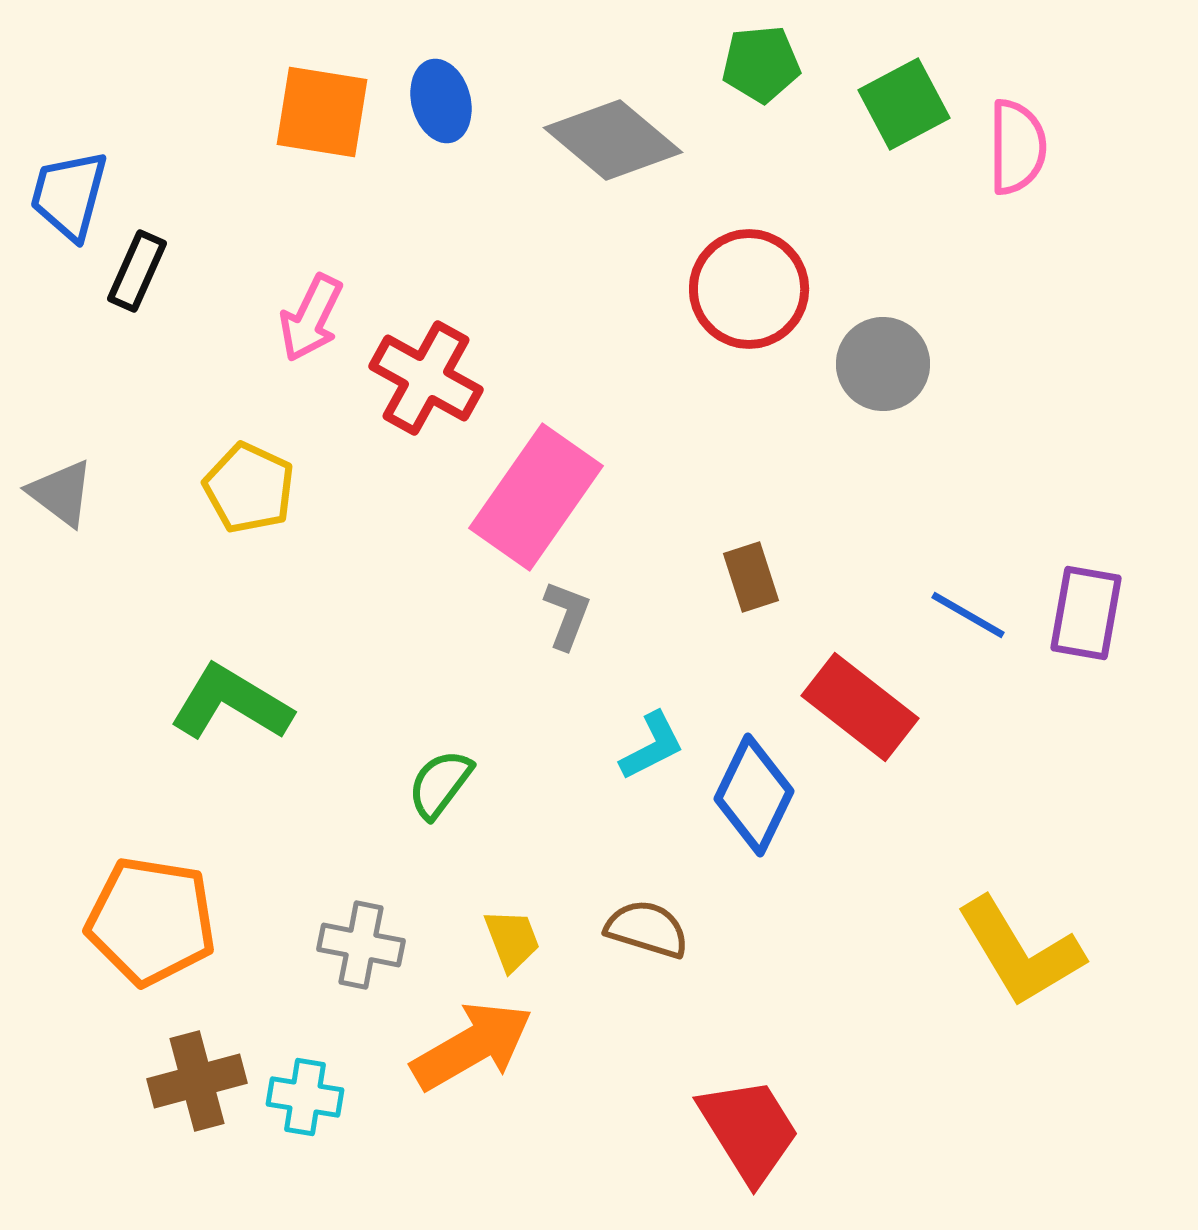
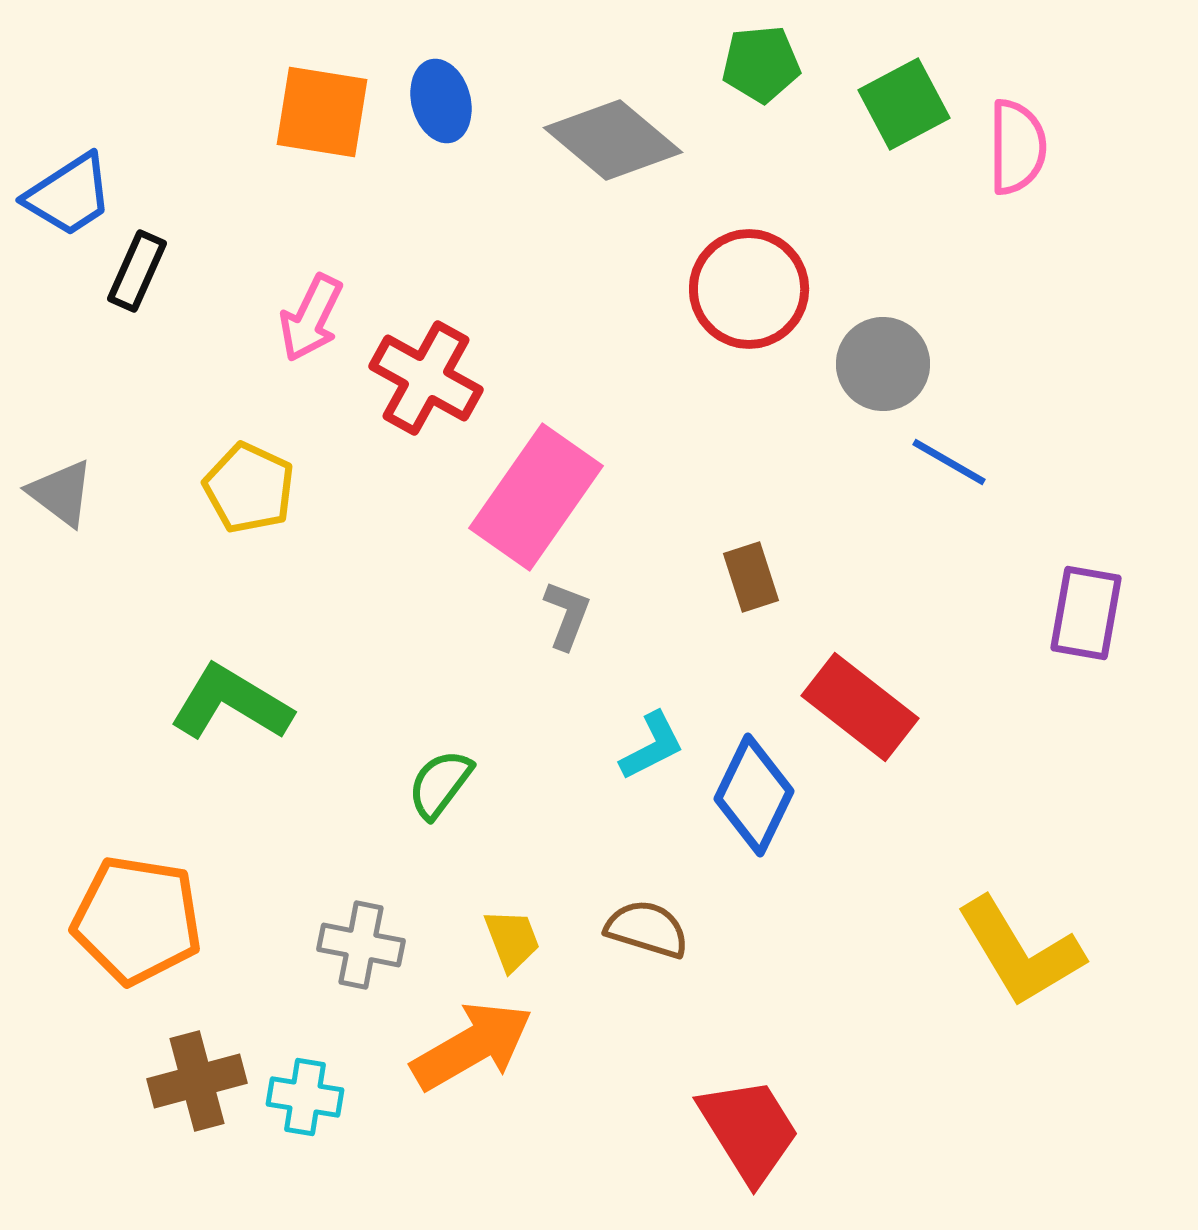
blue trapezoid: rotated 138 degrees counterclockwise
blue line: moved 19 px left, 153 px up
orange pentagon: moved 14 px left, 1 px up
